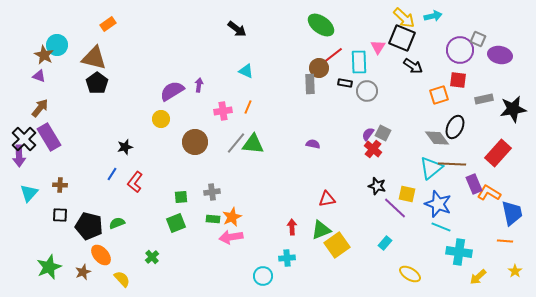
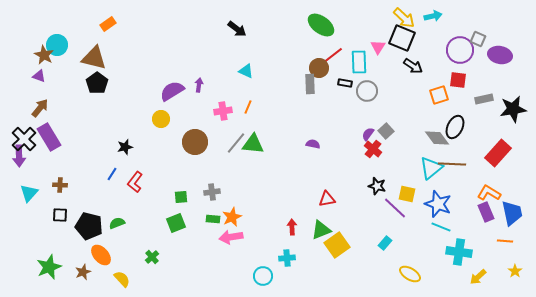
gray square at (383, 133): moved 3 px right, 2 px up; rotated 21 degrees clockwise
purple rectangle at (474, 184): moved 12 px right, 28 px down
